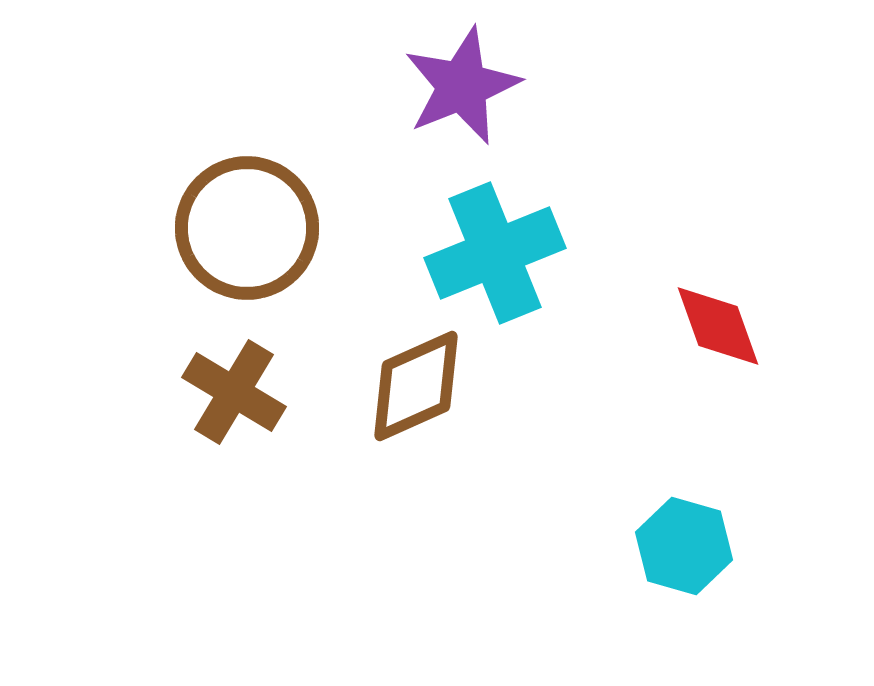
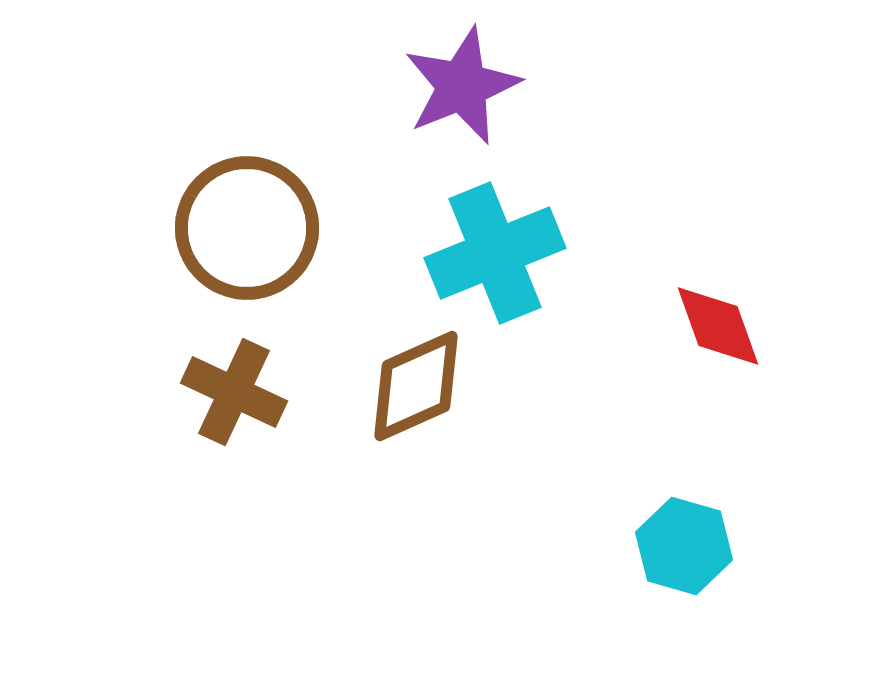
brown cross: rotated 6 degrees counterclockwise
